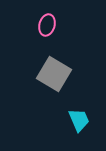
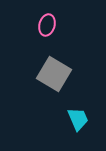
cyan trapezoid: moved 1 px left, 1 px up
